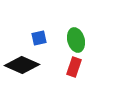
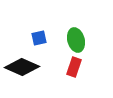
black diamond: moved 2 px down
